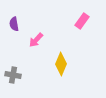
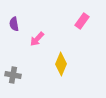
pink arrow: moved 1 px right, 1 px up
